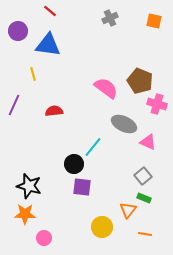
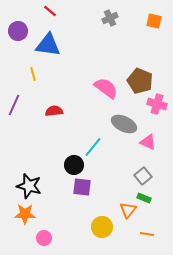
black circle: moved 1 px down
orange line: moved 2 px right
